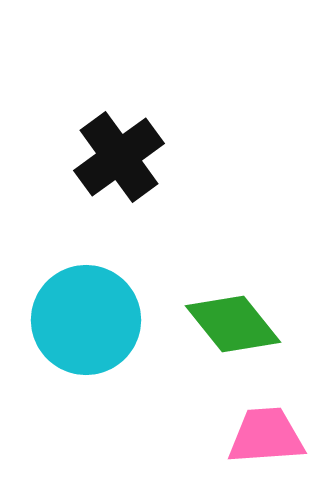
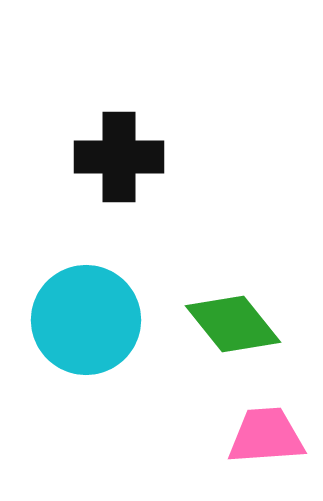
black cross: rotated 36 degrees clockwise
